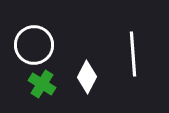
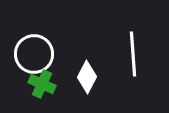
white circle: moved 9 px down
green cross: rotated 8 degrees counterclockwise
